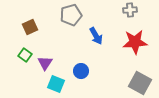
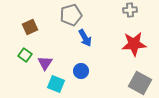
blue arrow: moved 11 px left, 2 px down
red star: moved 1 px left, 2 px down
